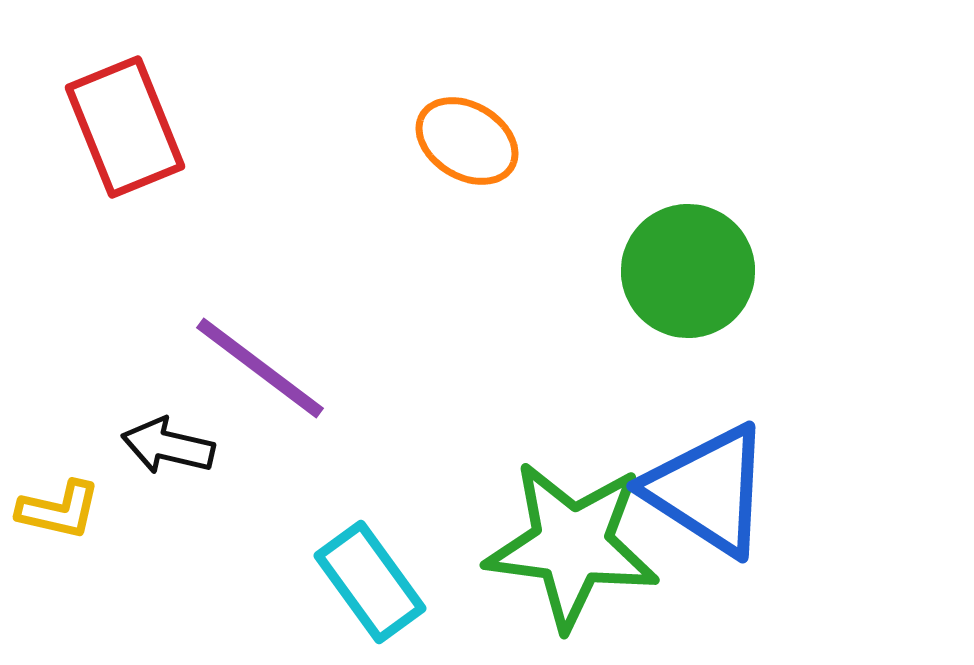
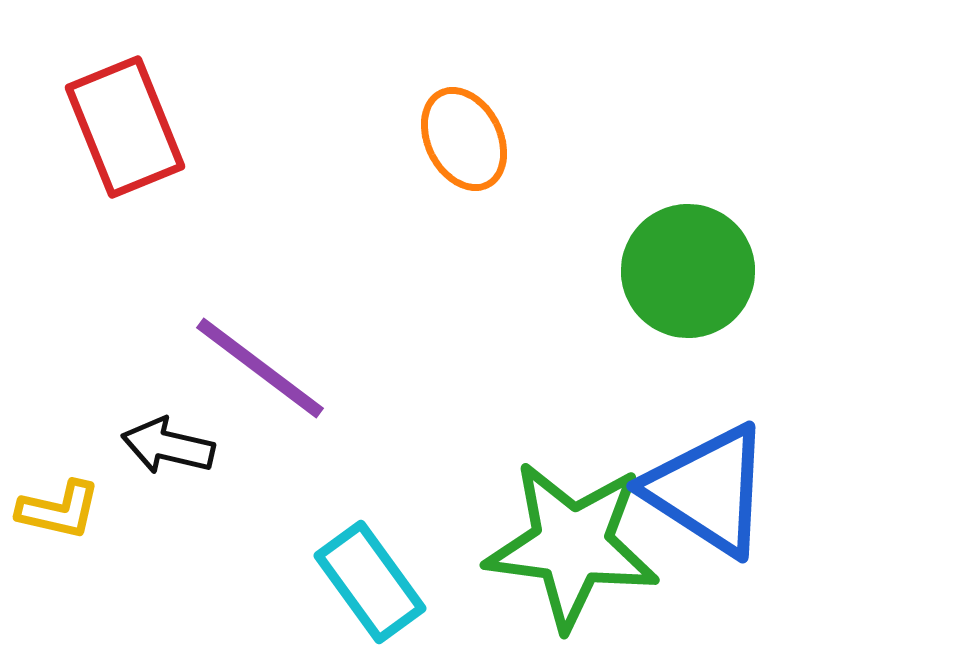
orange ellipse: moved 3 px left, 2 px up; rotated 32 degrees clockwise
